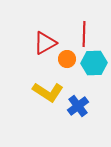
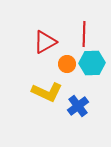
red triangle: moved 1 px up
orange circle: moved 5 px down
cyan hexagon: moved 2 px left
yellow L-shape: moved 1 px left; rotated 8 degrees counterclockwise
